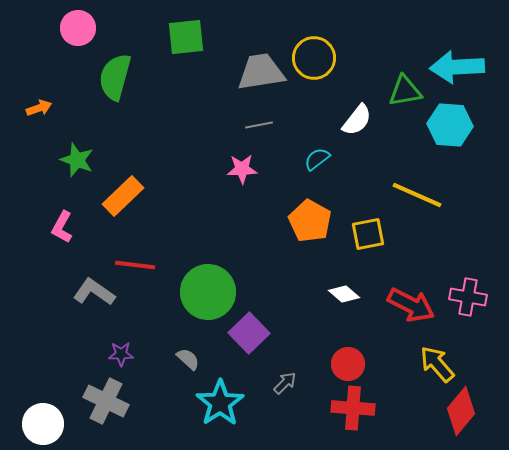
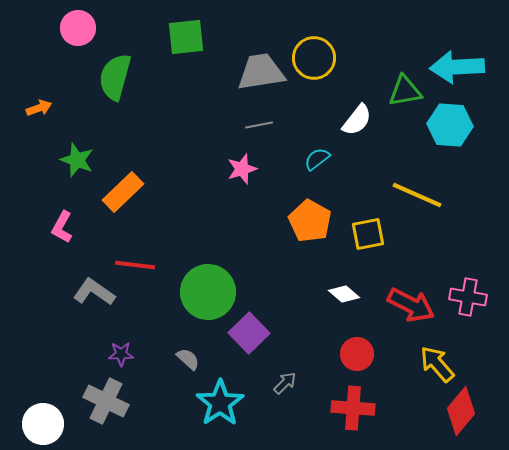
pink star: rotated 16 degrees counterclockwise
orange rectangle: moved 4 px up
red circle: moved 9 px right, 10 px up
